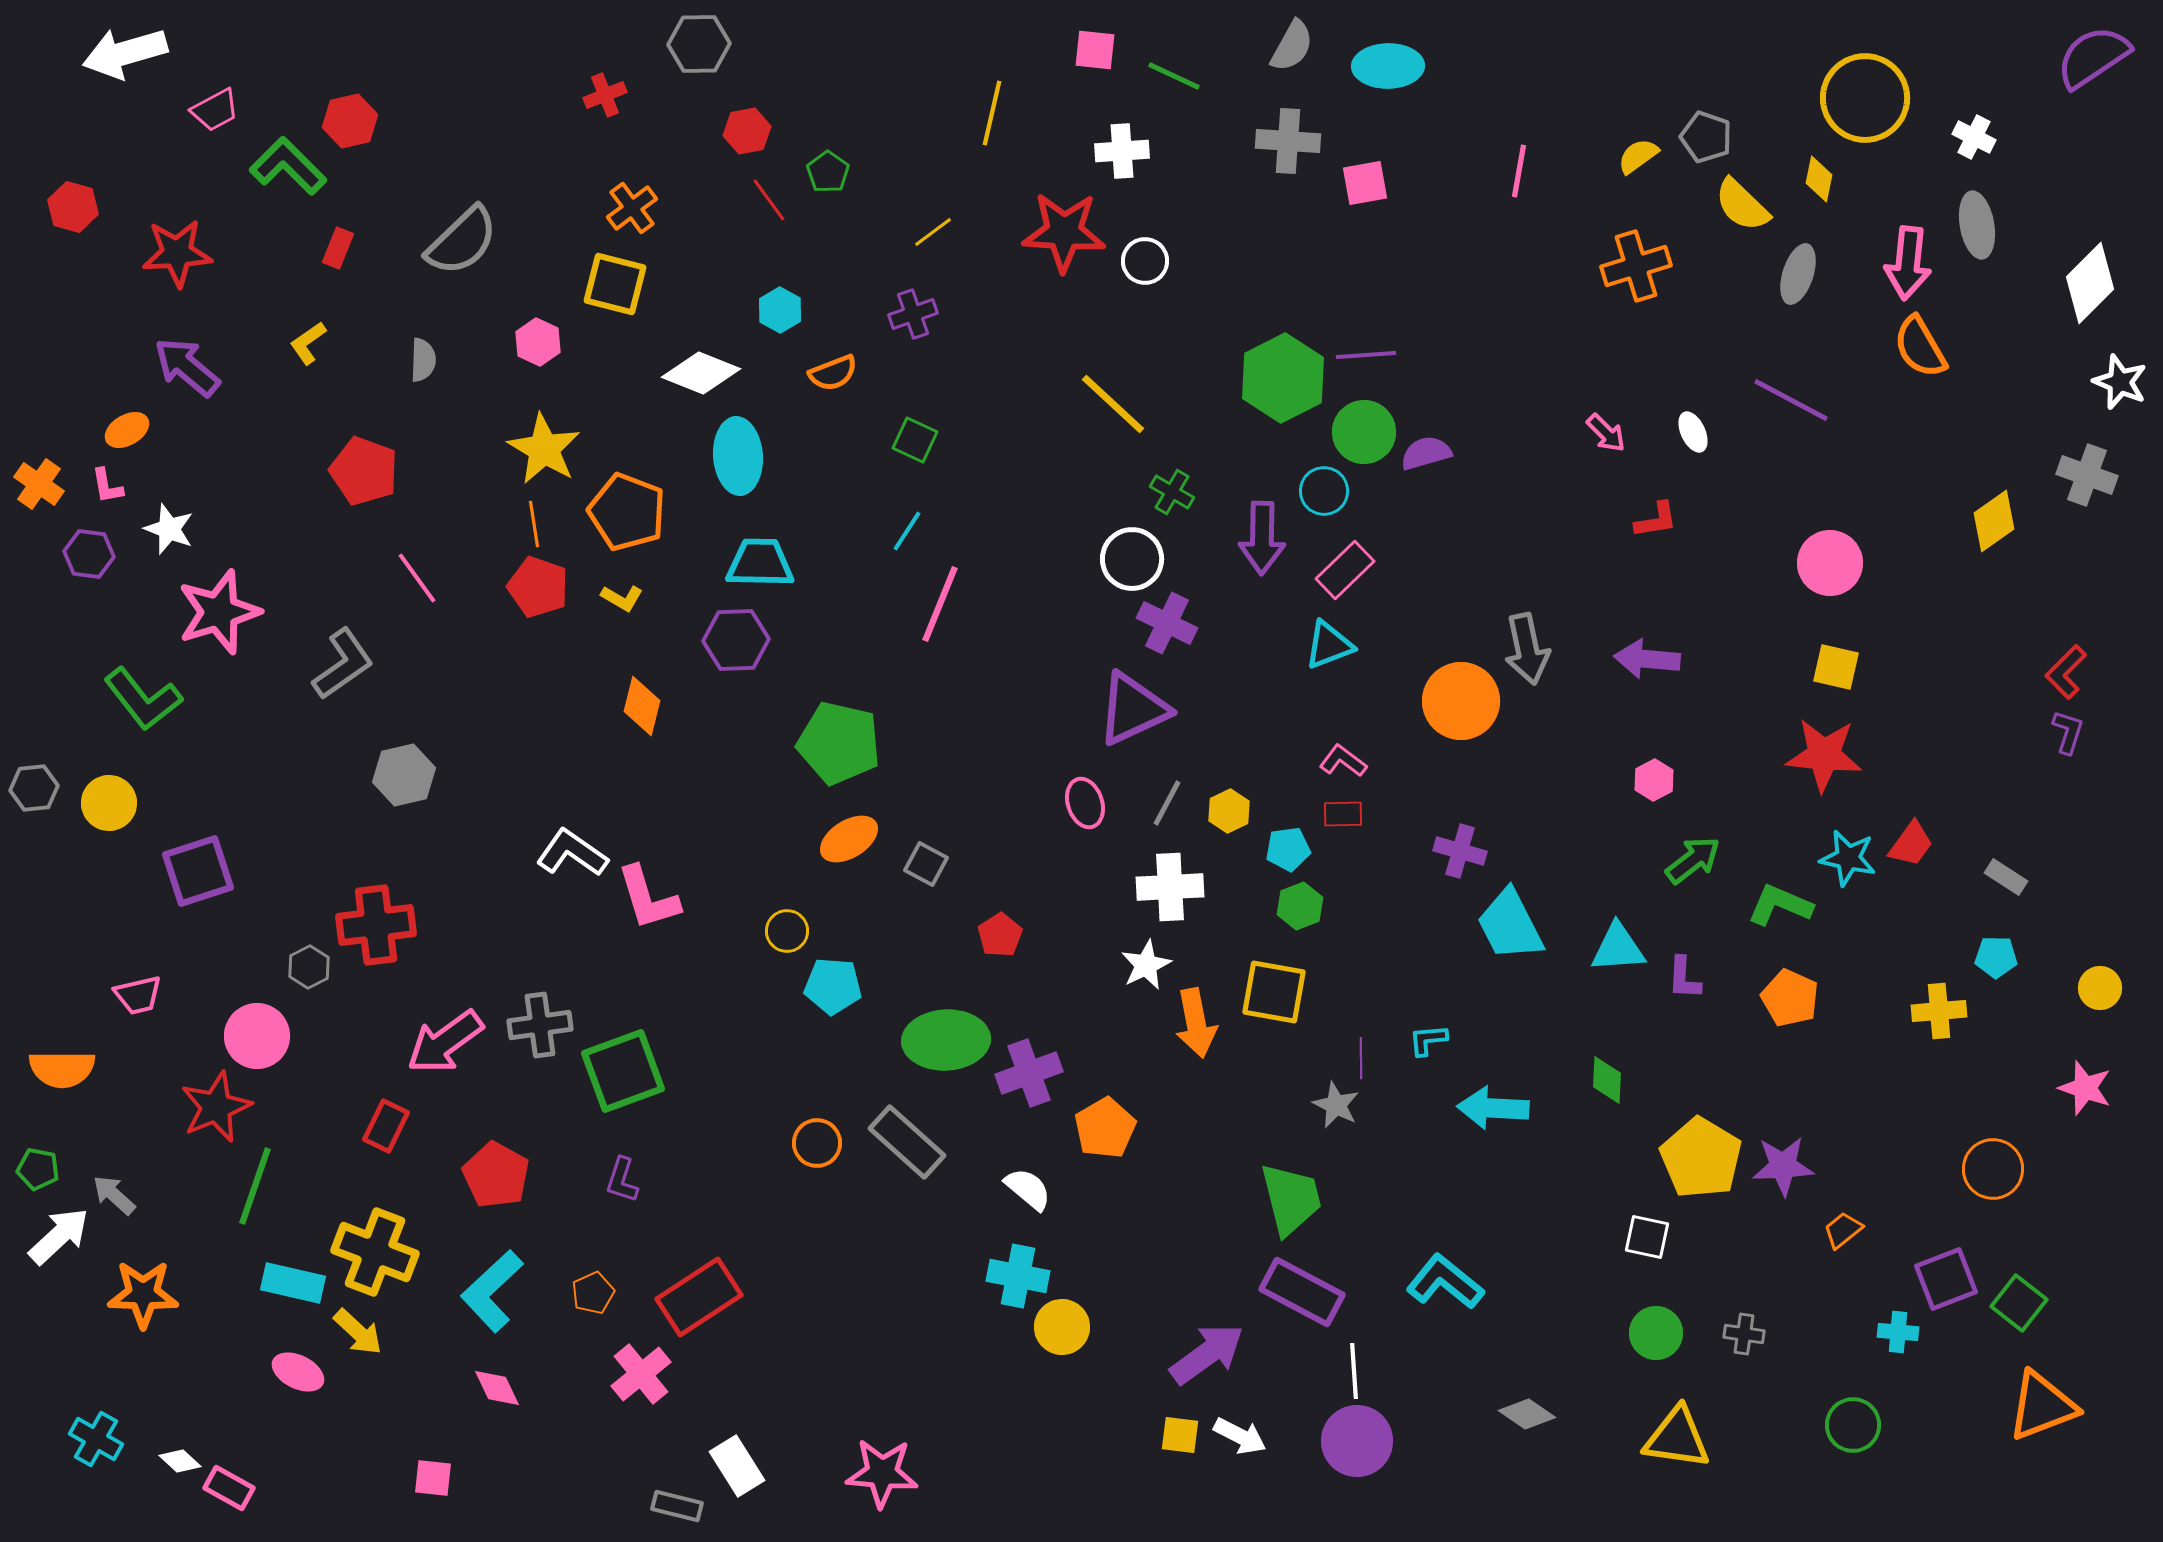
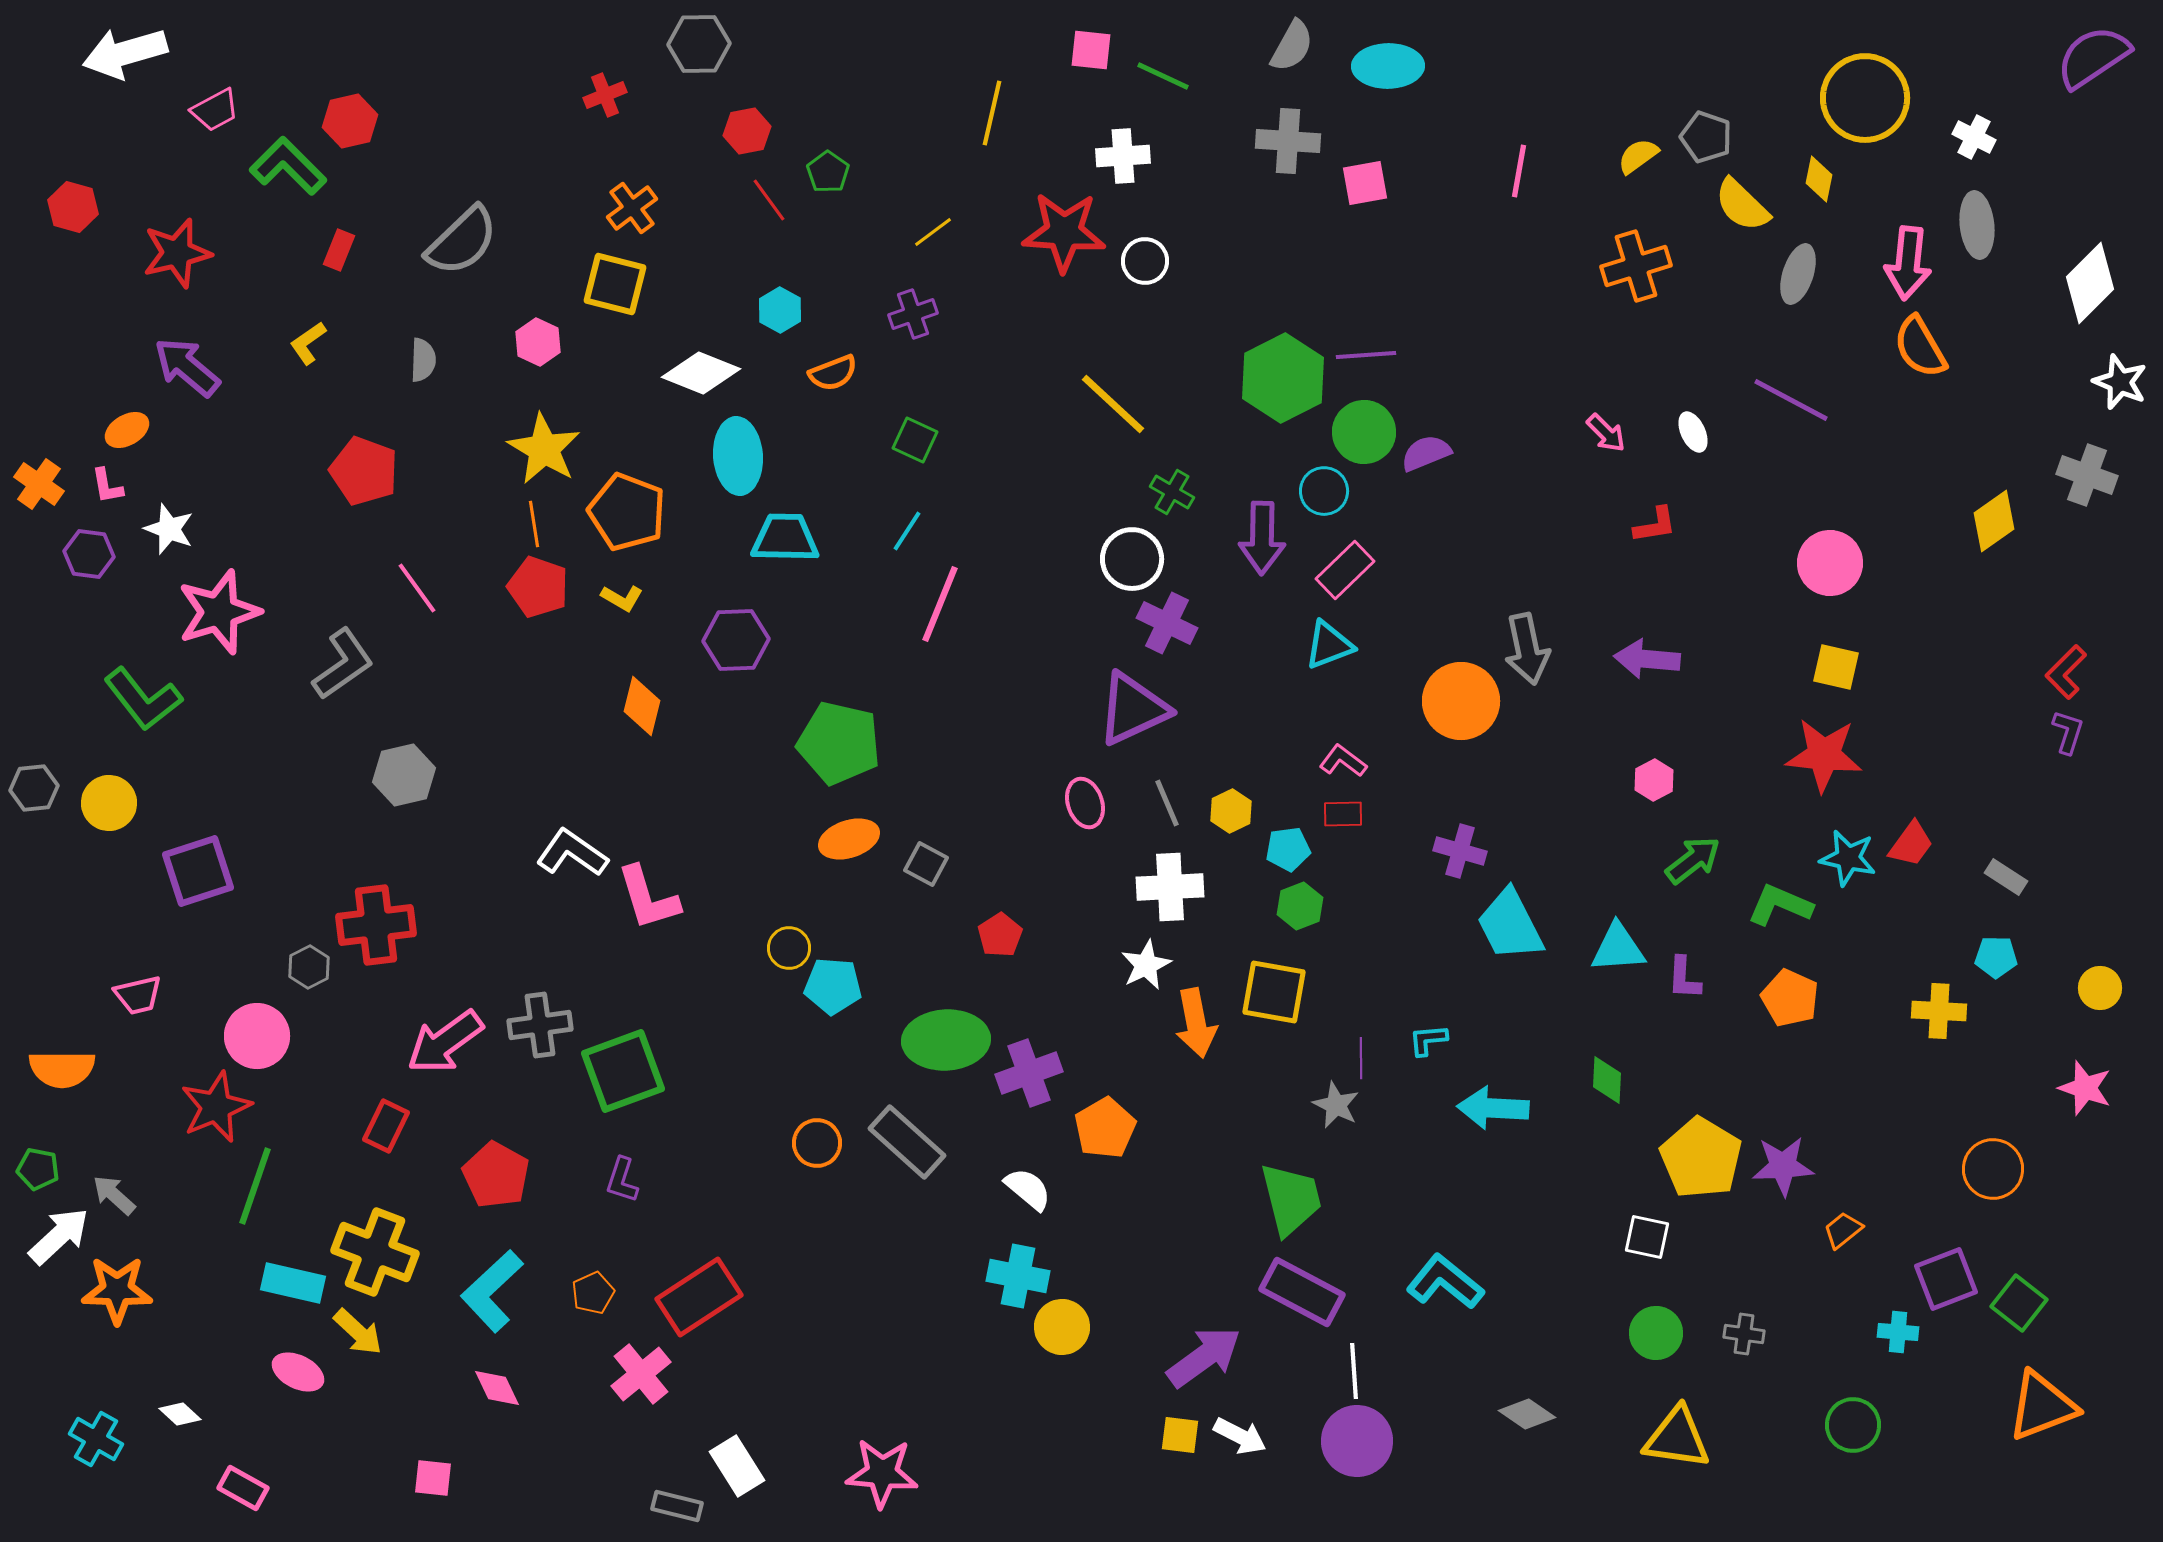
pink square at (1095, 50): moved 4 px left
green line at (1174, 76): moved 11 px left
white cross at (1122, 151): moved 1 px right, 5 px down
gray ellipse at (1977, 225): rotated 4 degrees clockwise
red rectangle at (338, 248): moved 1 px right, 2 px down
red star at (177, 253): rotated 10 degrees counterclockwise
purple semicircle at (1426, 453): rotated 6 degrees counterclockwise
red L-shape at (1656, 520): moved 1 px left, 5 px down
cyan trapezoid at (760, 563): moved 25 px right, 25 px up
pink line at (417, 578): moved 10 px down
gray line at (1167, 803): rotated 51 degrees counterclockwise
yellow hexagon at (1229, 811): moved 2 px right
orange ellipse at (849, 839): rotated 14 degrees clockwise
yellow circle at (787, 931): moved 2 px right, 17 px down
yellow cross at (1939, 1011): rotated 8 degrees clockwise
orange star at (143, 1294): moved 26 px left, 4 px up
purple arrow at (1207, 1354): moved 3 px left, 3 px down
white diamond at (180, 1461): moved 47 px up
pink rectangle at (229, 1488): moved 14 px right
